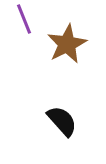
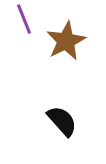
brown star: moved 1 px left, 3 px up
